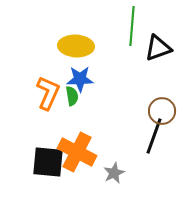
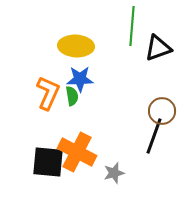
gray star: rotated 10 degrees clockwise
